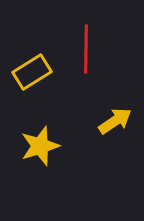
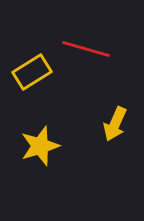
red line: rotated 75 degrees counterclockwise
yellow arrow: moved 3 px down; rotated 148 degrees clockwise
